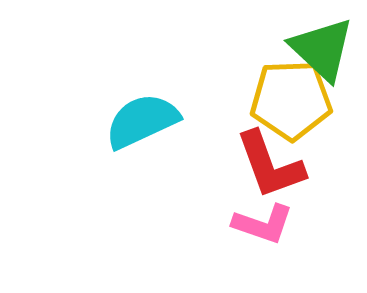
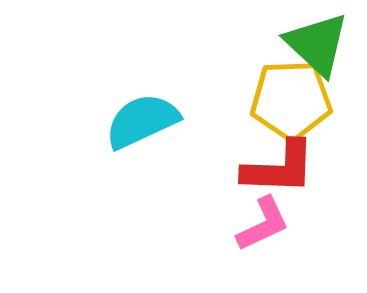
green triangle: moved 5 px left, 5 px up
red L-shape: moved 9 px right, 3 px down; rotated 68 degrees counterclockwise
pink L-shape: rotated 44 degrees counterclockwise
